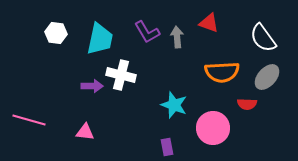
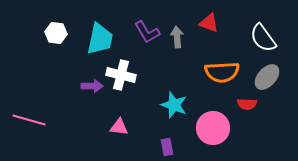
pink triangle: moved 34 px right, 5 px up
